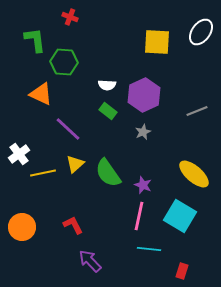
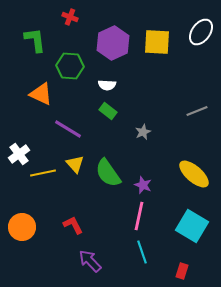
green hexagon: moved 6 px right, 4 px down
purple hexagon: moved 31 px left, 52 px up
purple line: rotated 12 degrees counterclockwise
yellow triangle: rotated 30 degrees counterclockwise
cyan square: moved 12 px right, 10 px down
cyan line: moved 7 px left, 3 px down; rotated 65 degrees clockwise
